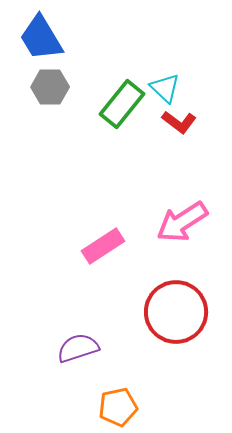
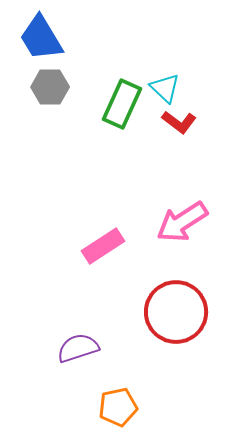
green rectangle: rotated 15 degrees counterclockwise
